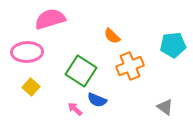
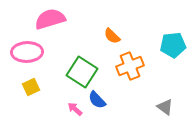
green square: moved 1 px right, 1 px down
yellow square: rotated 24 degrees clockwise
blue semicircle: rotated 24 degrees clockwise
